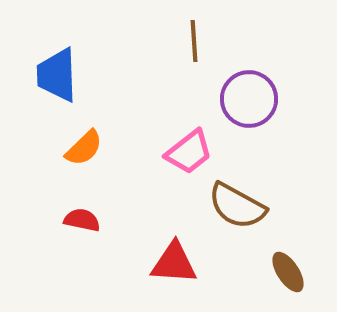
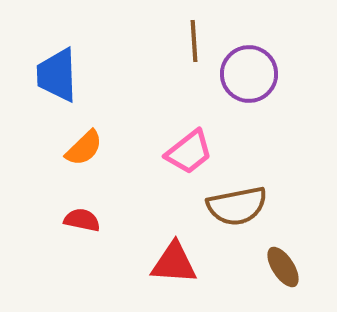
purple circle: moved 25 px up
brown semicircle: rotated 40 degrees counterclockwise
brown ellipse: moved 5 px left, 5 px up
